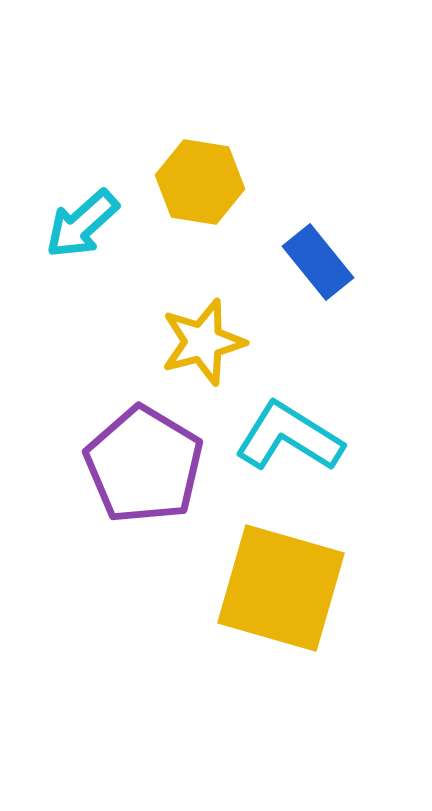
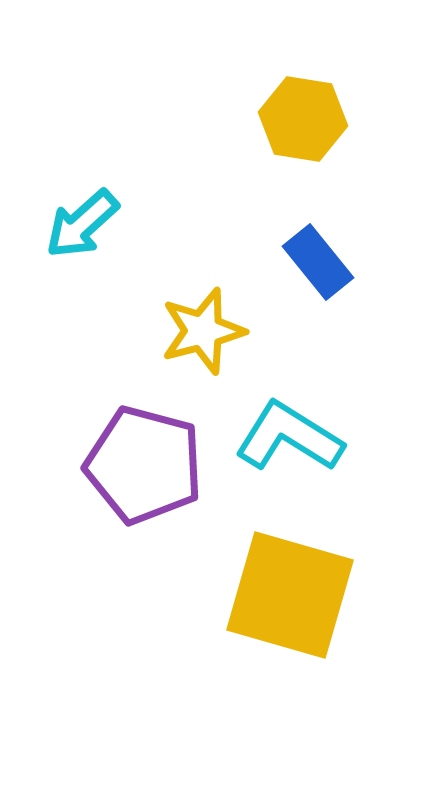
yellow hexagon: moved 103 px right, 63 px up
yellow star: moved 11 px up
purple pentagon: rotated 16 degrees counterclockwise
yellow square: moved 9 px right, 7 px down
